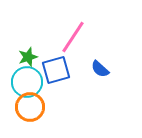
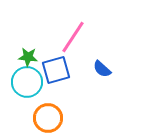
green star: rotated 24 degrees clockwise
blue semicircle: moved 2 px right
orange circle: moved 18 px right, 11 px down
